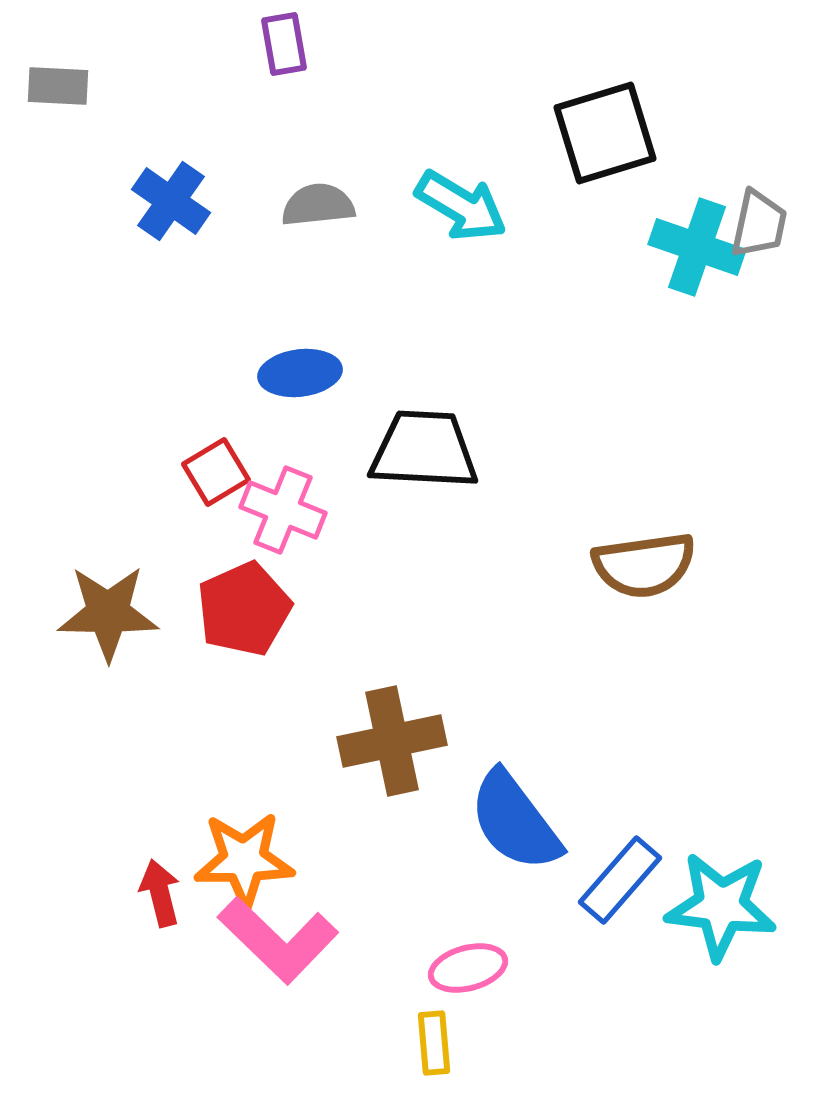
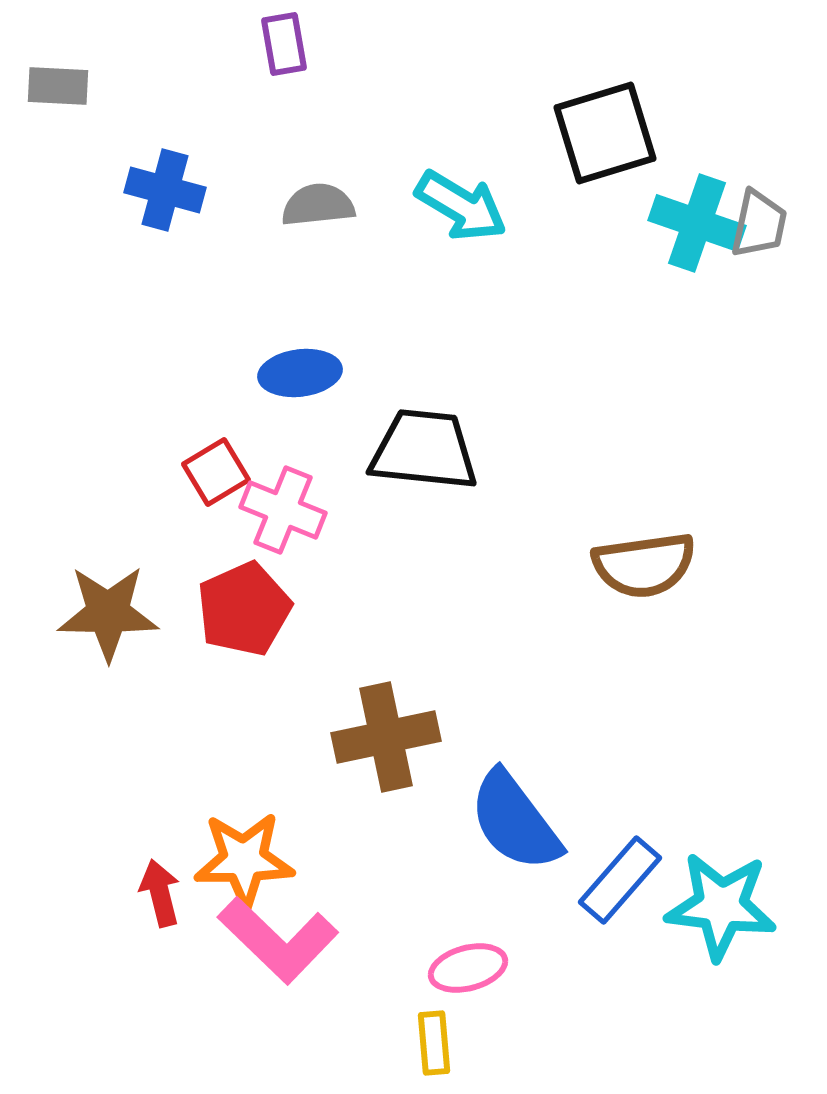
blue cross: moved 6 px left, 11 px up; rotated 20 degrees counterclockwise
cyan cross: moved 24 px up
black trapezoid: rotated 3 degrees clockwise
brown cross: moved 6 px left, 4 px up
